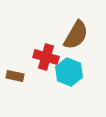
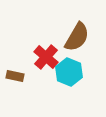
brown semicircle: moved 1 px right, 2 px down
red cross: rotated 25 degrees clockwise
